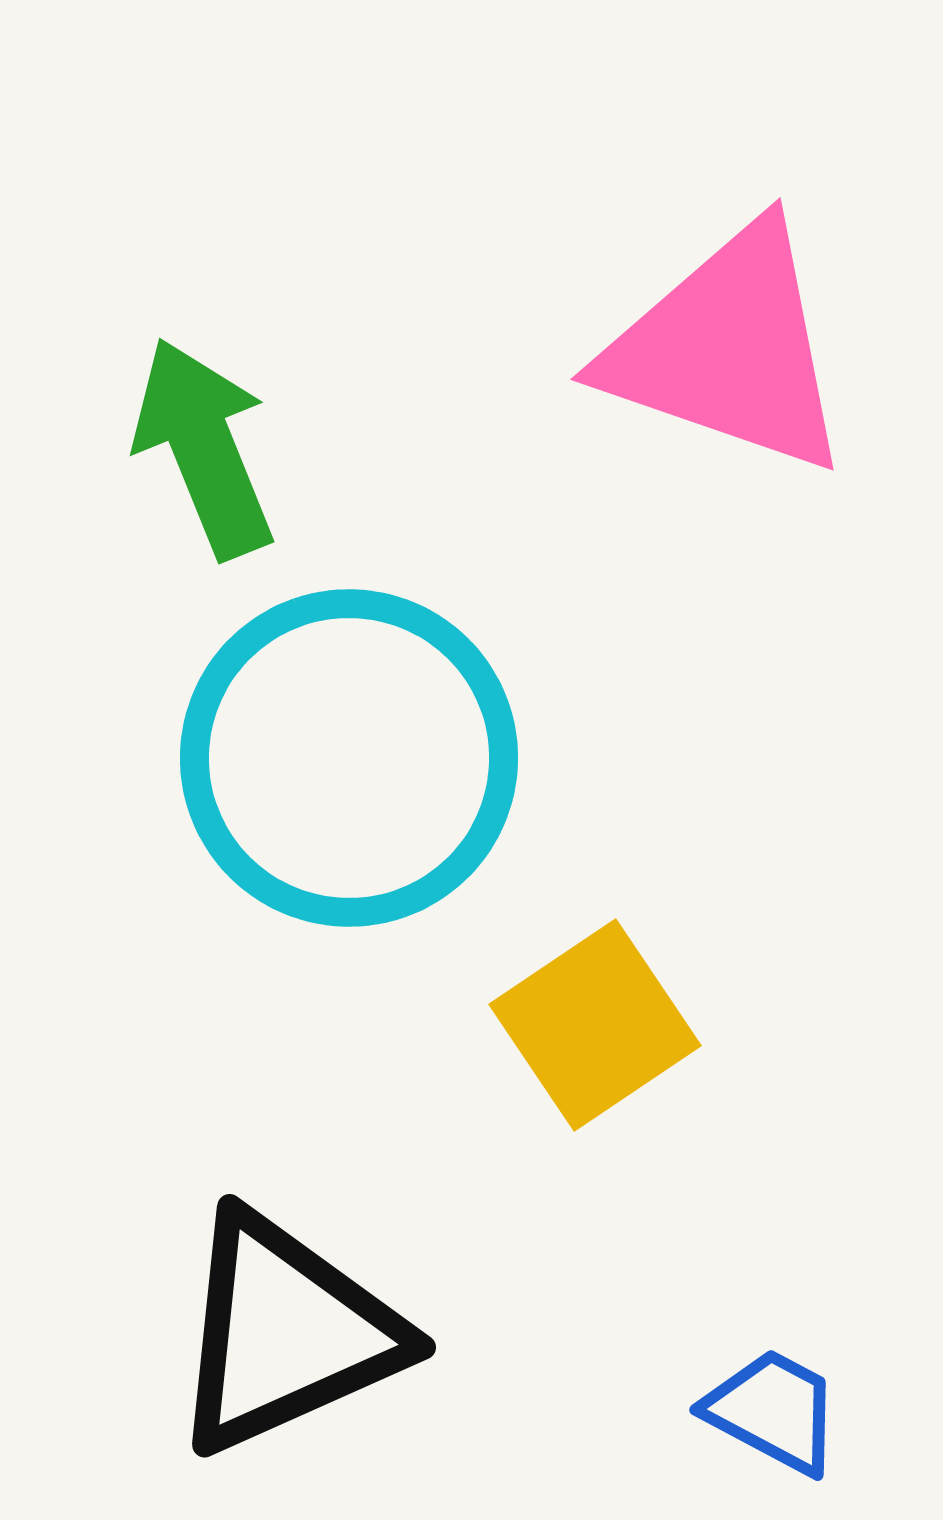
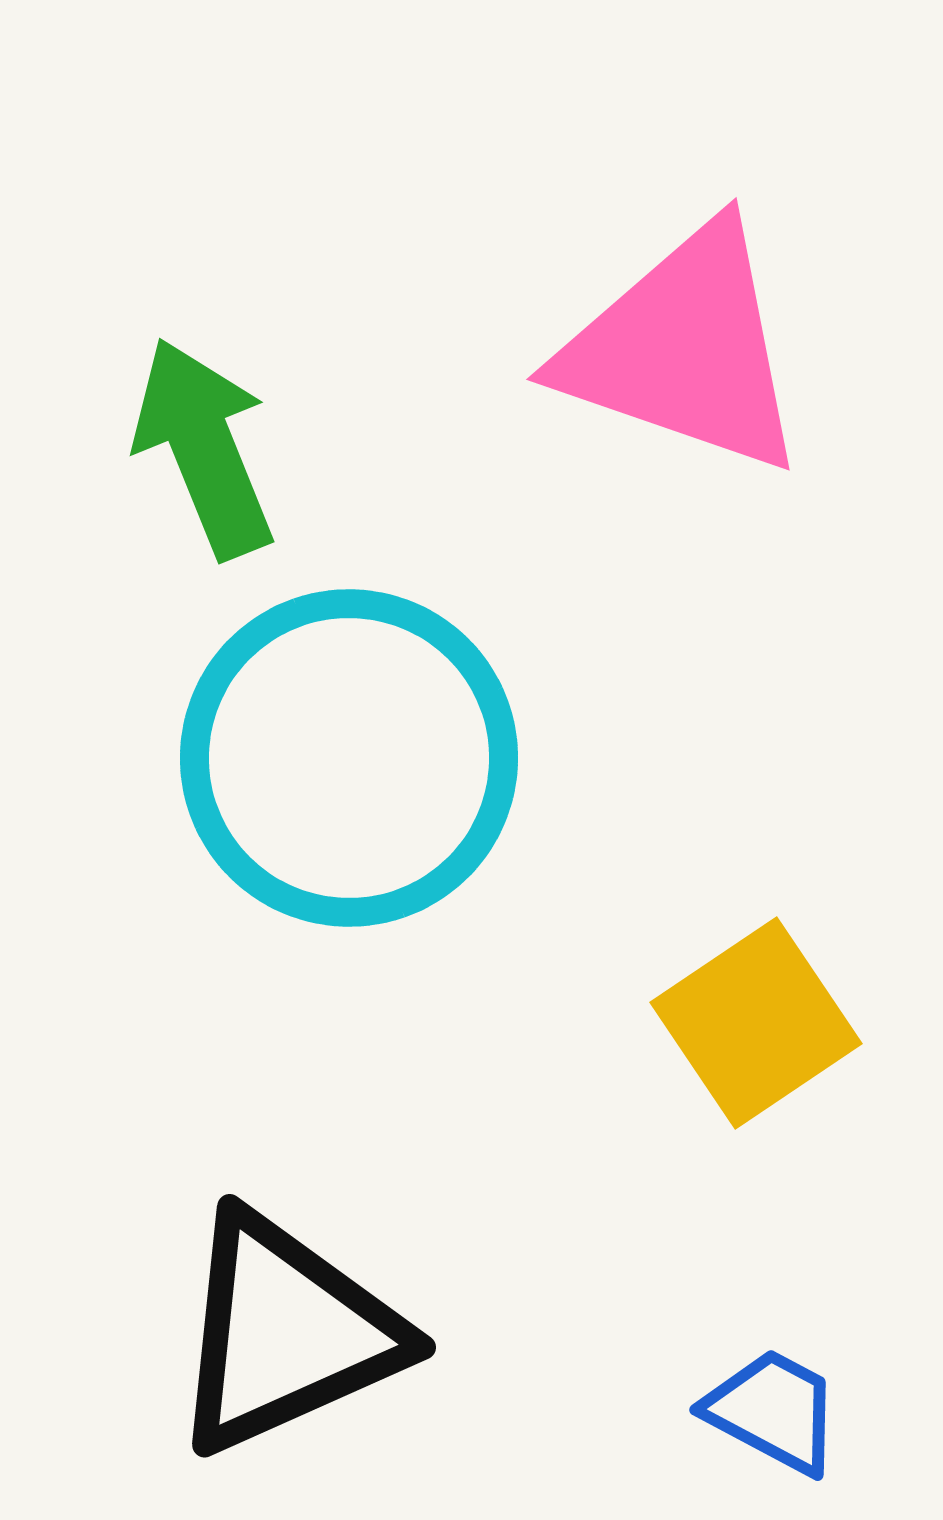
pink triangle: moved 44 px left
yellow square: moved 161 px right, 2 px up
